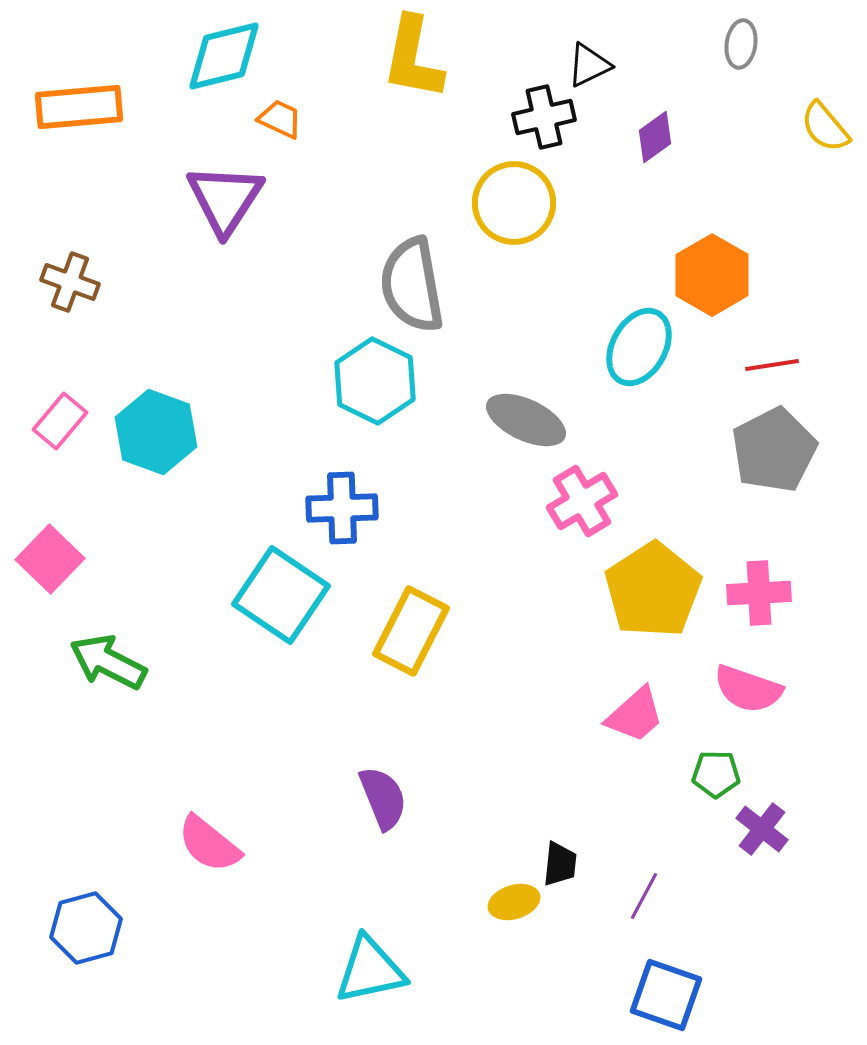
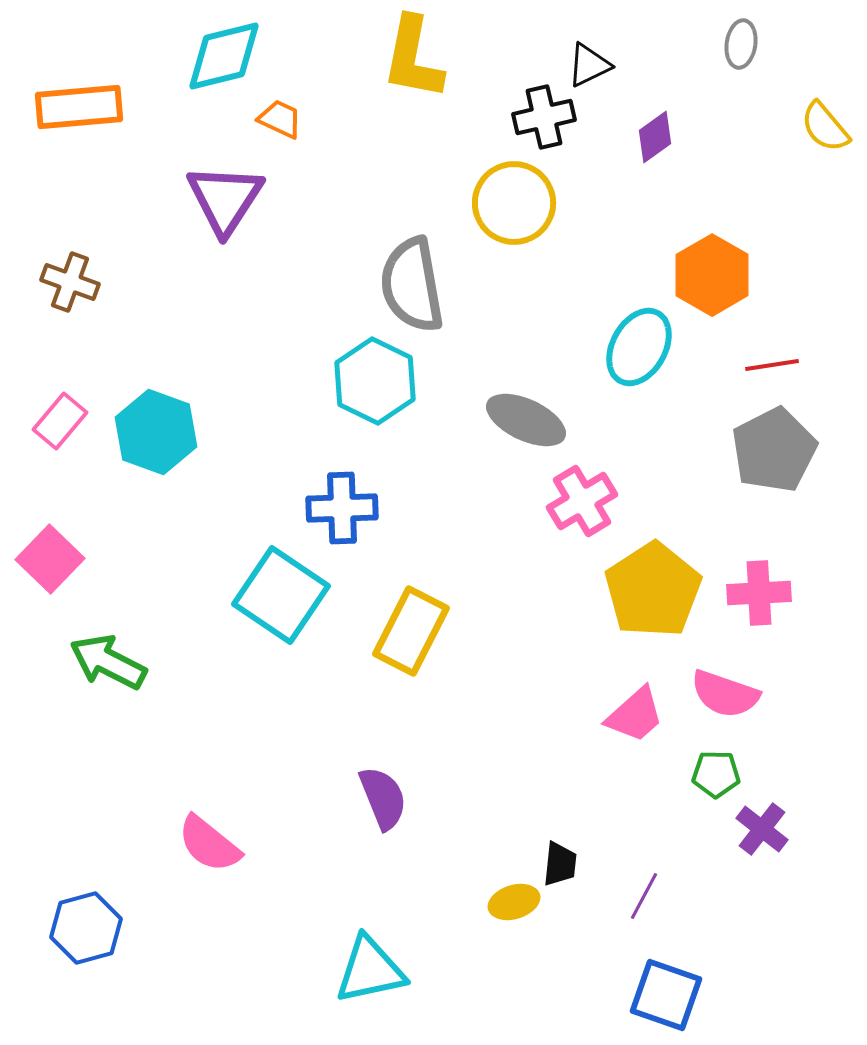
pink semicircle at (748, 689): moved 23 px left, 5 px down
